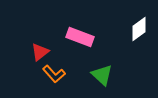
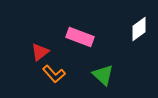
green triangle: moved 1 px right
